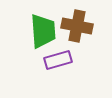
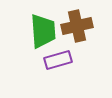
brown cross: rotated 24 degrees counterclockwise
